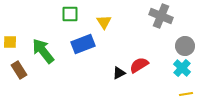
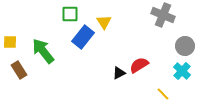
gray cross: moved 2 px right, 1 px up
blue rectangle: moved 7 px up; rotated 30 degrees counterclockwise
cyan cross: moved 3 px down
yellow line: moved 23 px left; rotated 56 degrees clockwise
